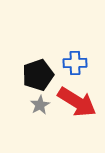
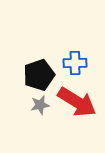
black pentagon: moved 1 px right
gray star: rotated 18 degrees clockwise
